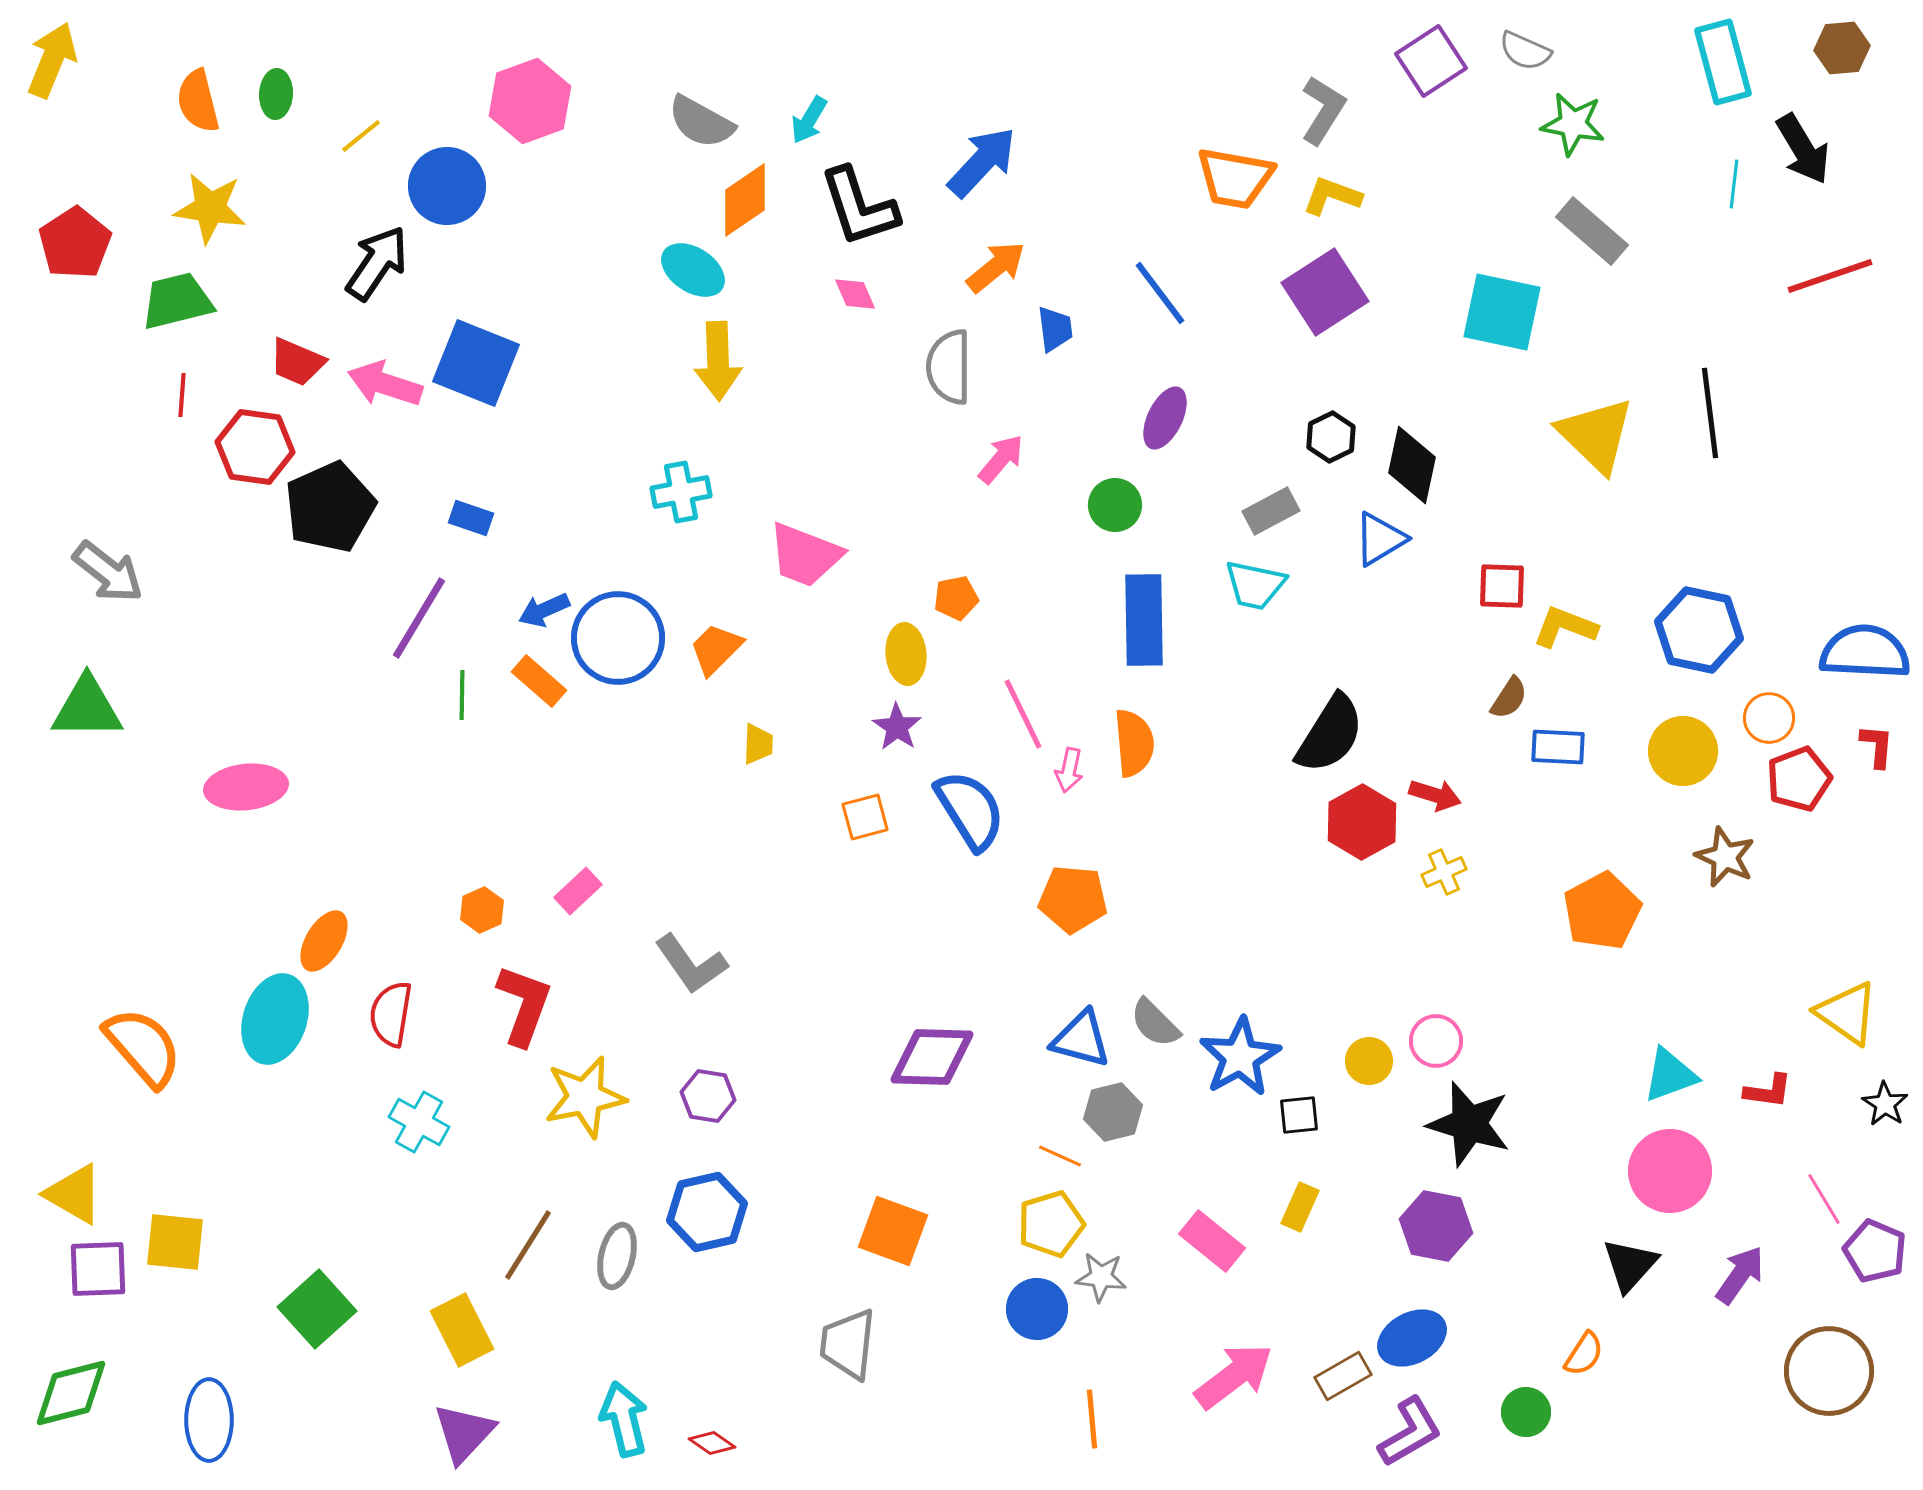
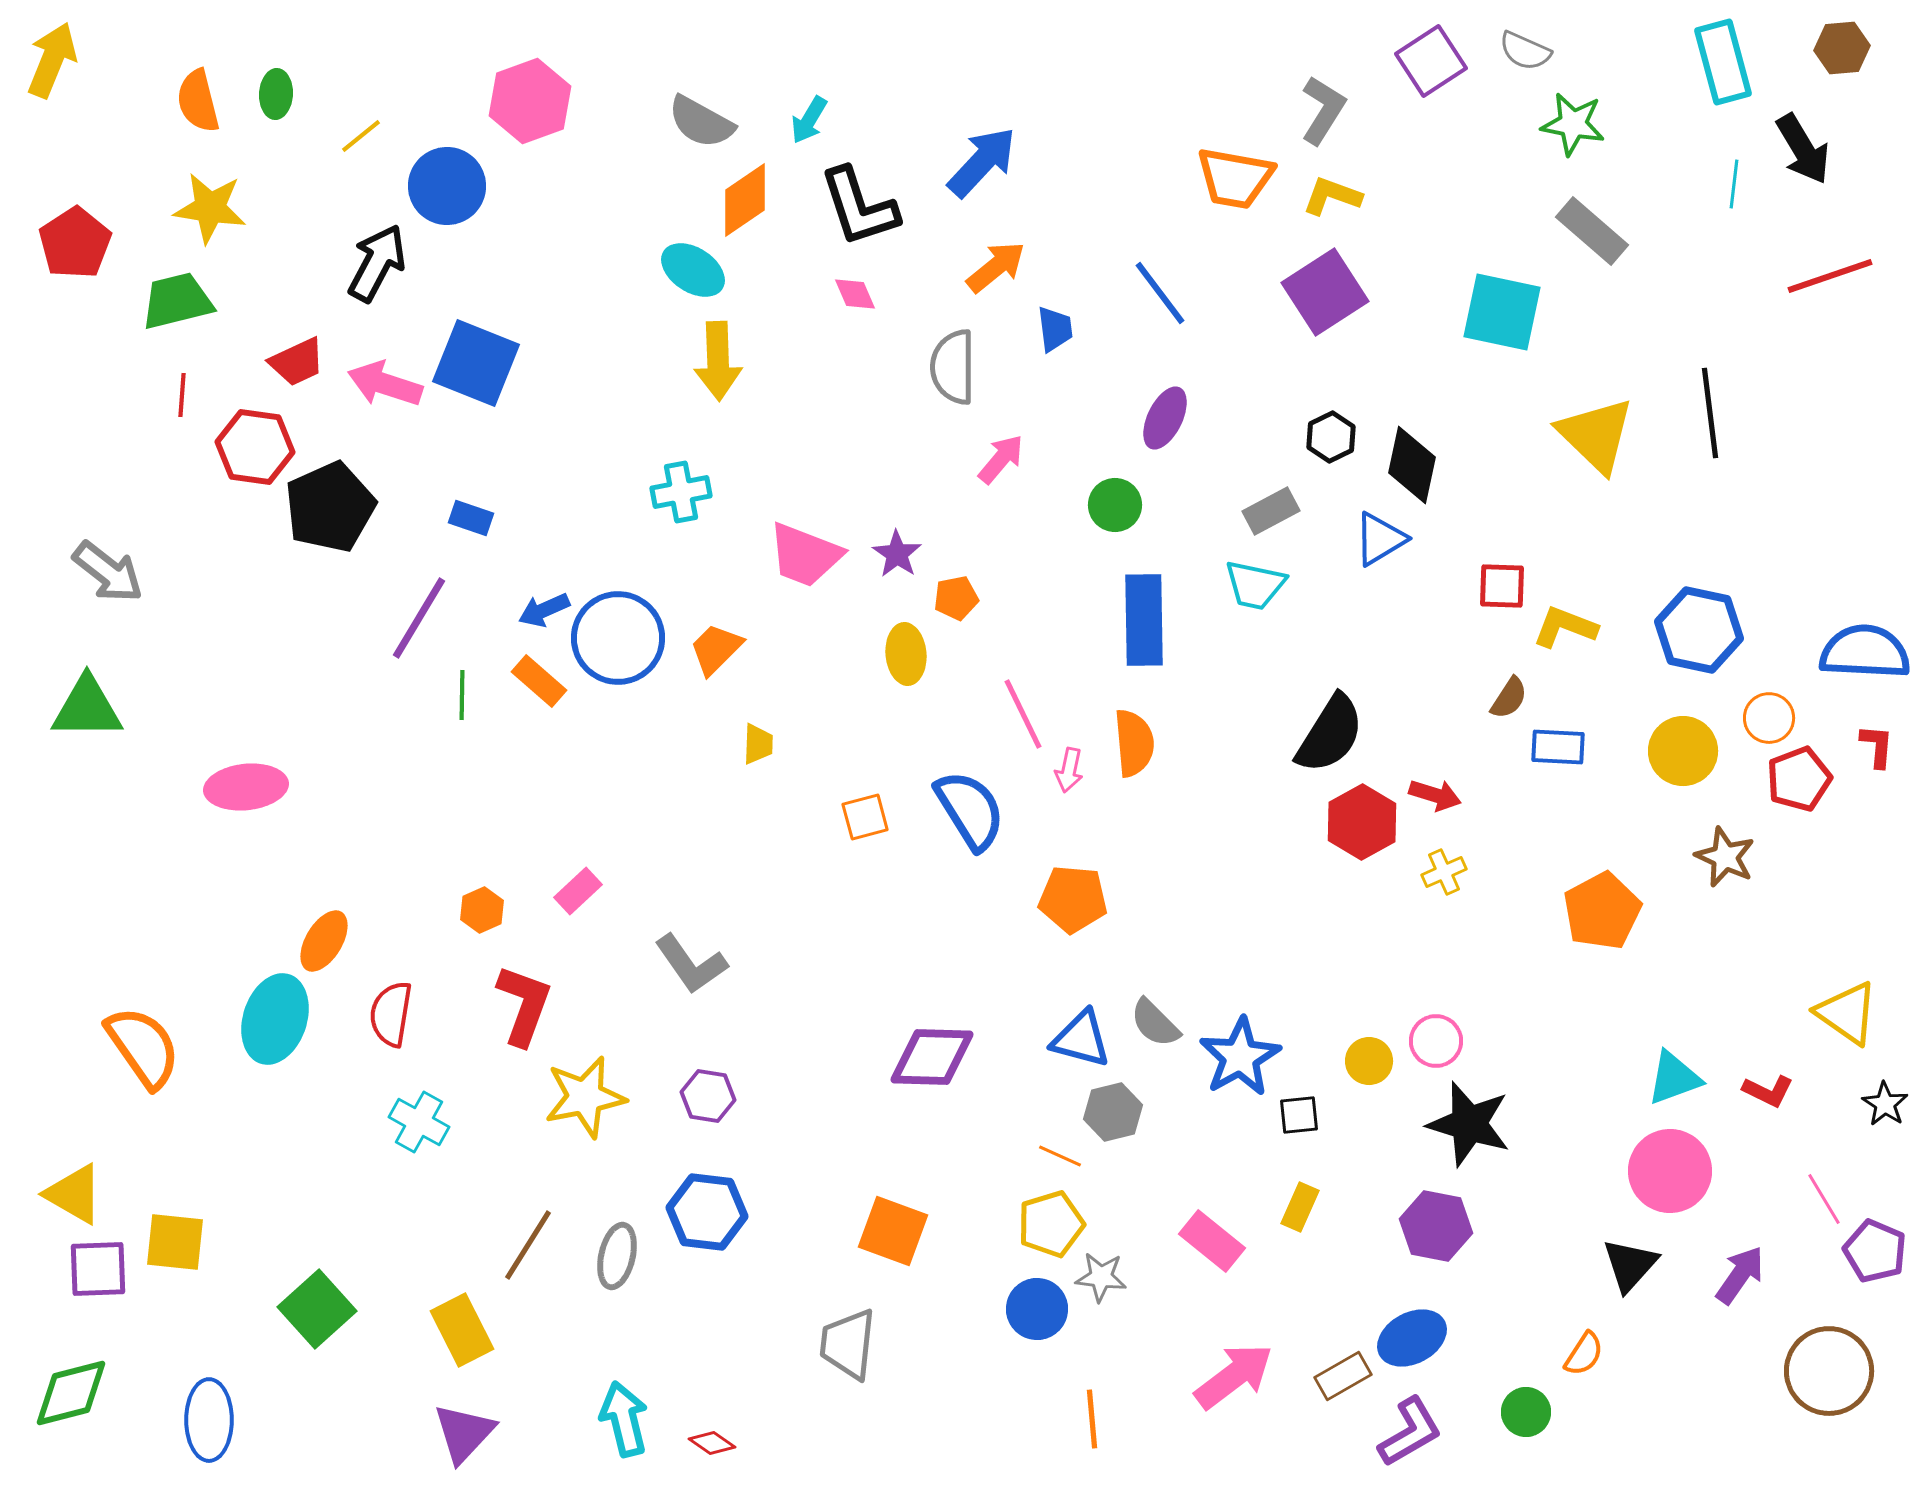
black arrow at (377, 263): rotated 6 degrees counterclockwise
red trapezoid at (297, 362): rotated 48 degrees counterclockwise
gray semicircle at (949, 367): moved 4 px right
purple star at (897, 727): moved 173 px up
orange semicircle at (143, 1047): rotated 6 degrees clockwise
cyan triangle at (1670, 1075): moved 4 px right, 3 px down
red L-shape at (1768, 1091): rotated 18 degrees clockwise
blue hexagon at (707, 1212): rotated 20 degrees clockwise
